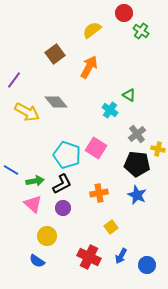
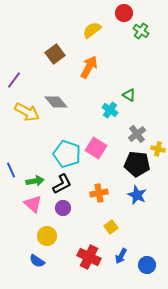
cyan pentagon: moved 1 px up
blue line: rotated 35 degrees clockwise
